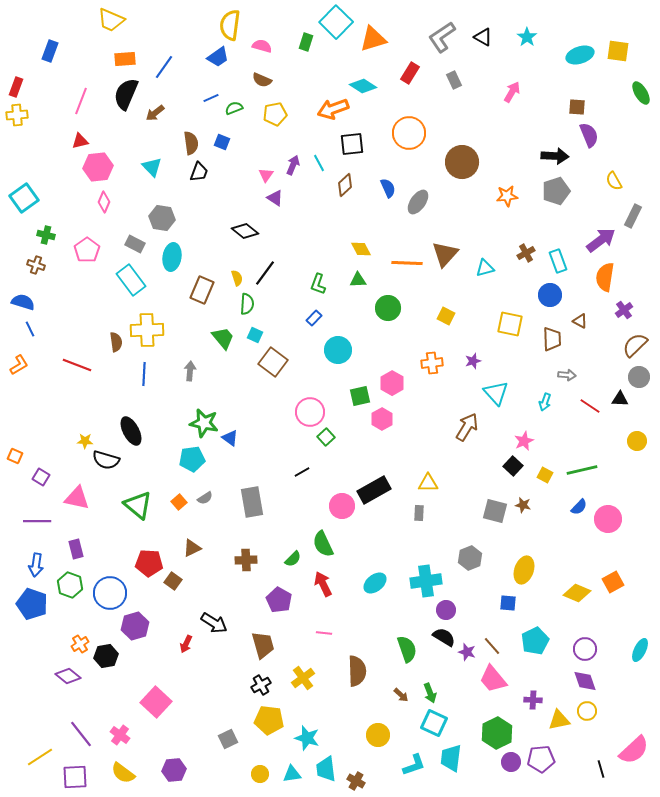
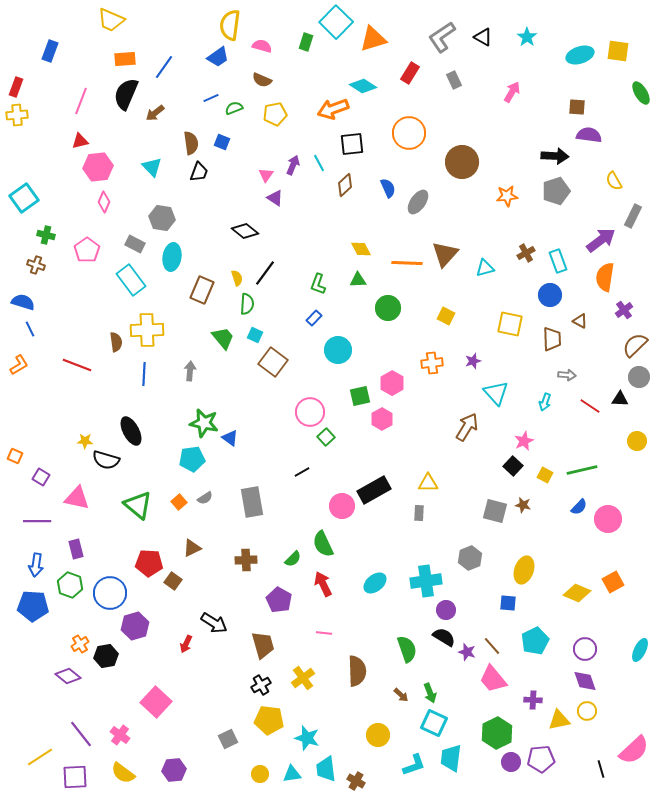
purple semicircle at (589, 135): rotated 60 degrees counterclockwise
blue pentagon at (32, 604): moved 1 px right, 2 px down; rotated 16 degrees counterclockwise
